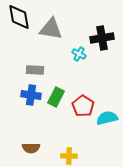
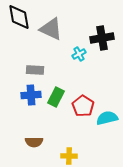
gray triangle: rotated 15 degrees clockwise
cyan cross: rotated 32 degrees clockwise
blue cross: rotated 12 degrees counterclockwise
brown semicircle: moved 3 px right, 6 px up
